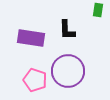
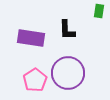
green rectangle: moved 1 px right, 1 px down
purple circle: moved 2 px down
pink pentagon: rotated 20 degrees clockwise
